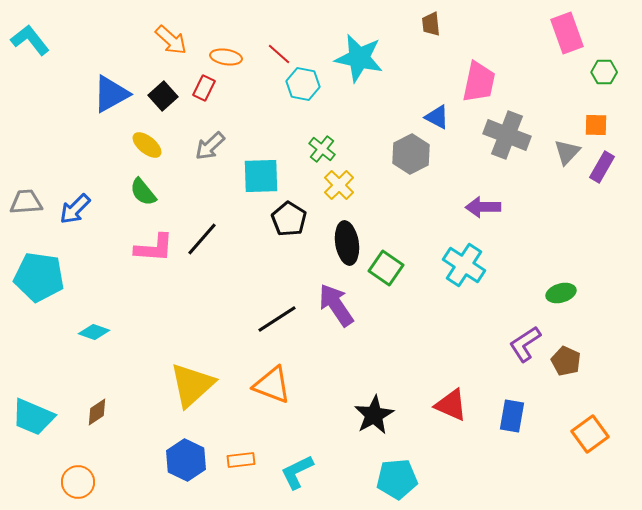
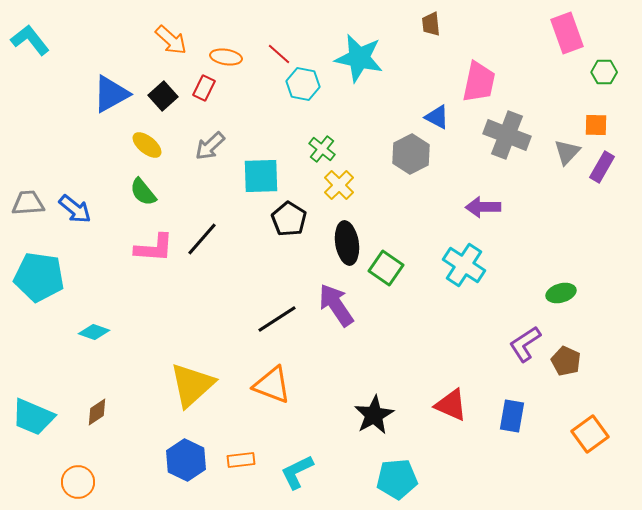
gray trapezoid at (26, 202): moved 2 px right, 1 px down
blue arrow at (75, 209): rotated 96 degrees counterclockwise
